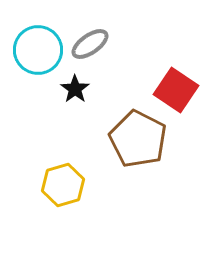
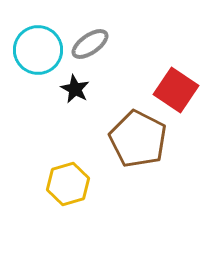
black star: rotated 8 degrees counterclockwise
yellow hexagon: moved 5 px right, 1 px up
